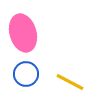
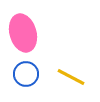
yellow line: moved 1 px right, 5 px up
